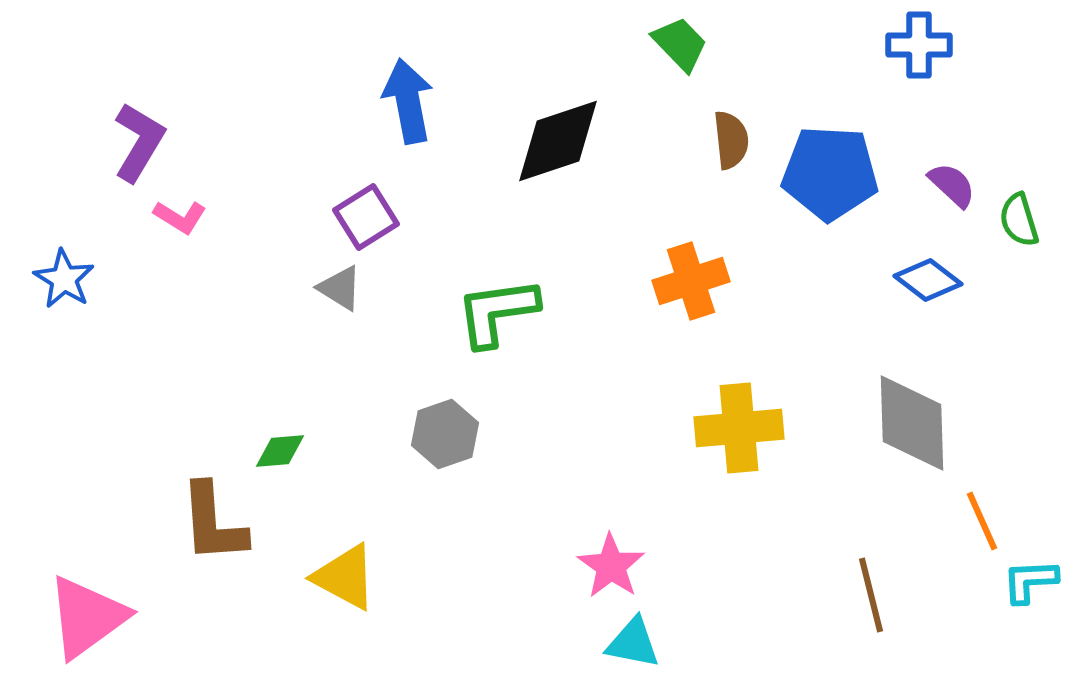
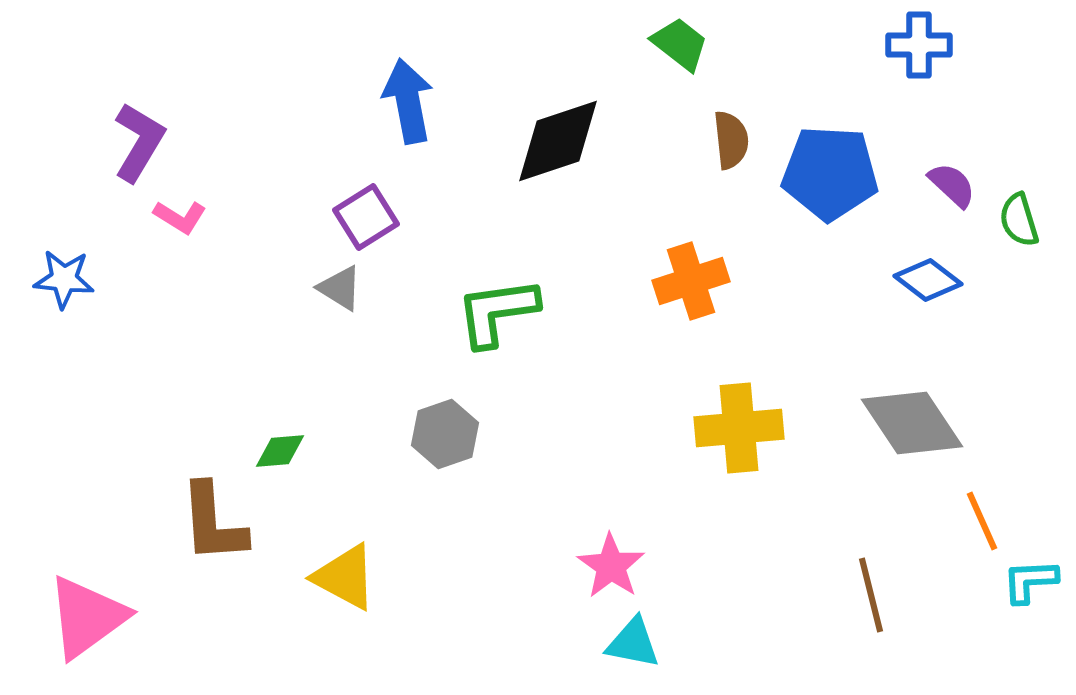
green trapezoid: rotated 8 degrees counterclockwise
blue star: rotated 26 degrees counterclockwise
gray diamond: rotated 32 degrees counterclockwise
